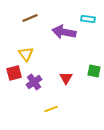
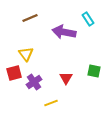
cyan rectangle: rotated 48 degrees clockwise
yellow line: moved 6 px up
